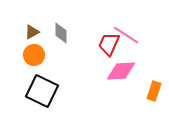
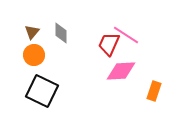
brown triangle: rotated 21 degrees counterclockwise
